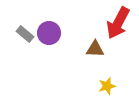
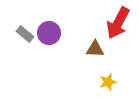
yellow star: moved 1 px right, 4 px up
